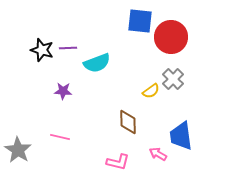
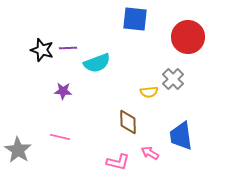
blue square: moved 5 px left, 2 px up
red circle: moved 17 px right
yellow semicircle: moved 2 px left, 1 px down; rotated 30 degrees clockwise
pink arrow: moved 8 px left, 1 px up
